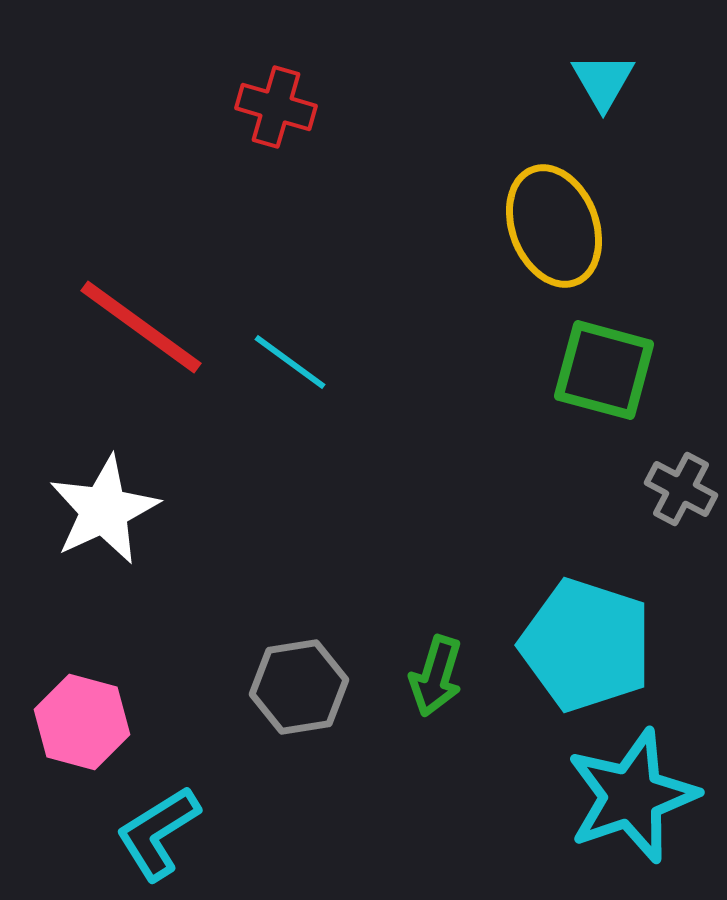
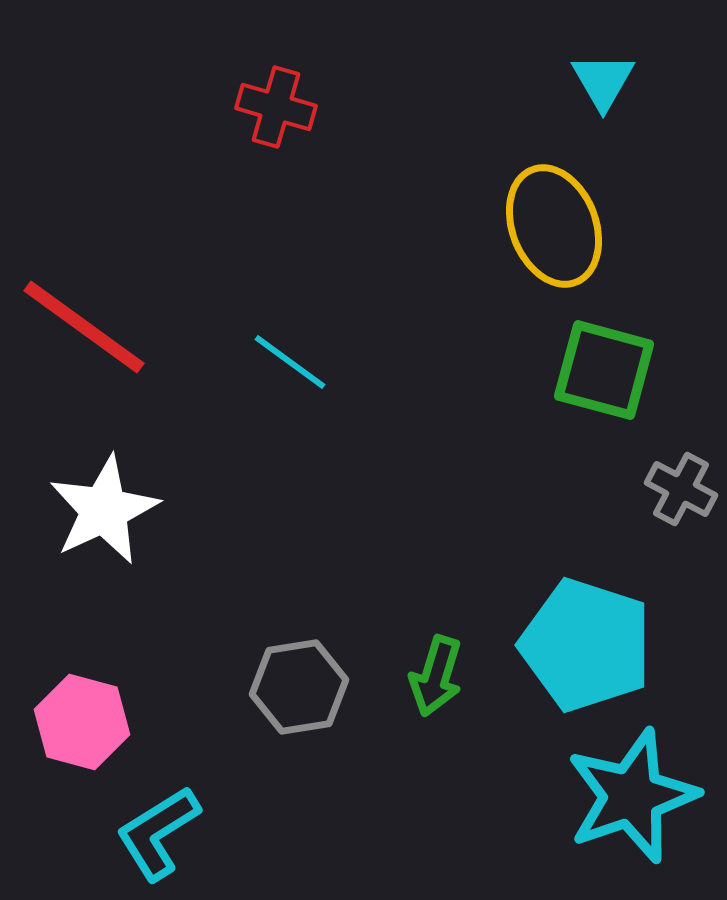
red line: moved 57 px left
